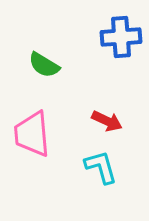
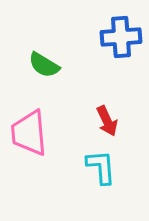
red arrow: rotated 40 degrees clockwise
pink trapezoid: moved 3 px left, 1 px up
cyan L-shape: rotated 12 degrees clockwise
